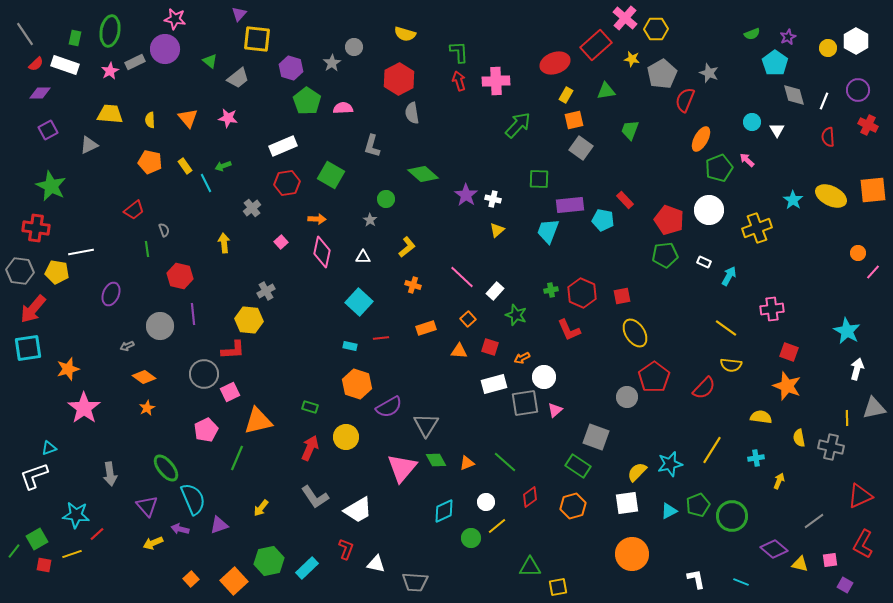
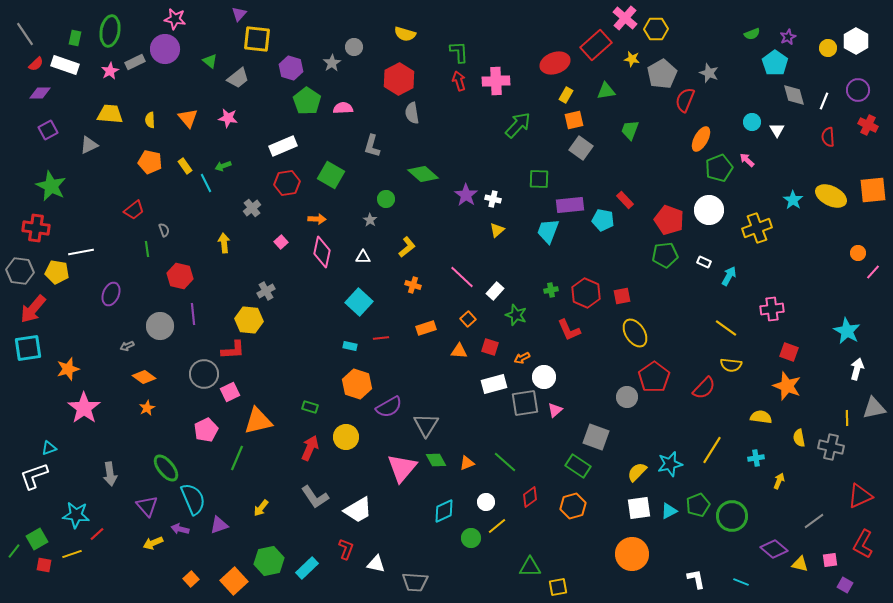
red hexagon at (582, 293): moved 4 px right
white square at (627, 503): moved 12 px right, 5 px down
